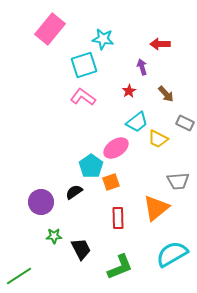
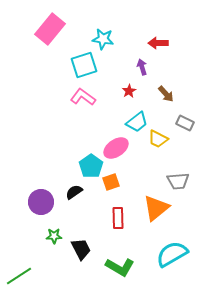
red arrow: moved 2 px left, 1 px up
green L-shape: rotated 52 degrees clockwise
